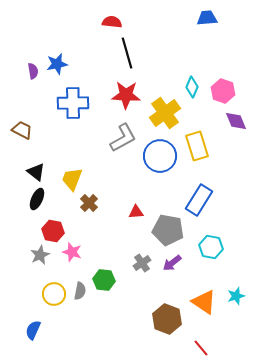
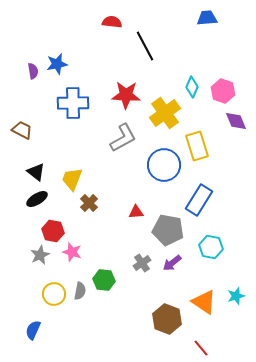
black line: moved 18 px right, 7 px up; rotated 12 degrees counterclockwise
blue circle: moved 4 px right, 9 px down
black ellipse: rotated 35 degrees clockwise
